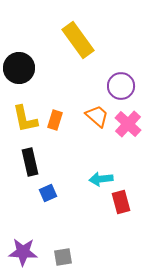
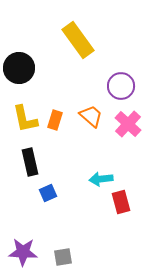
orange trapezoid: moved 6 px left
